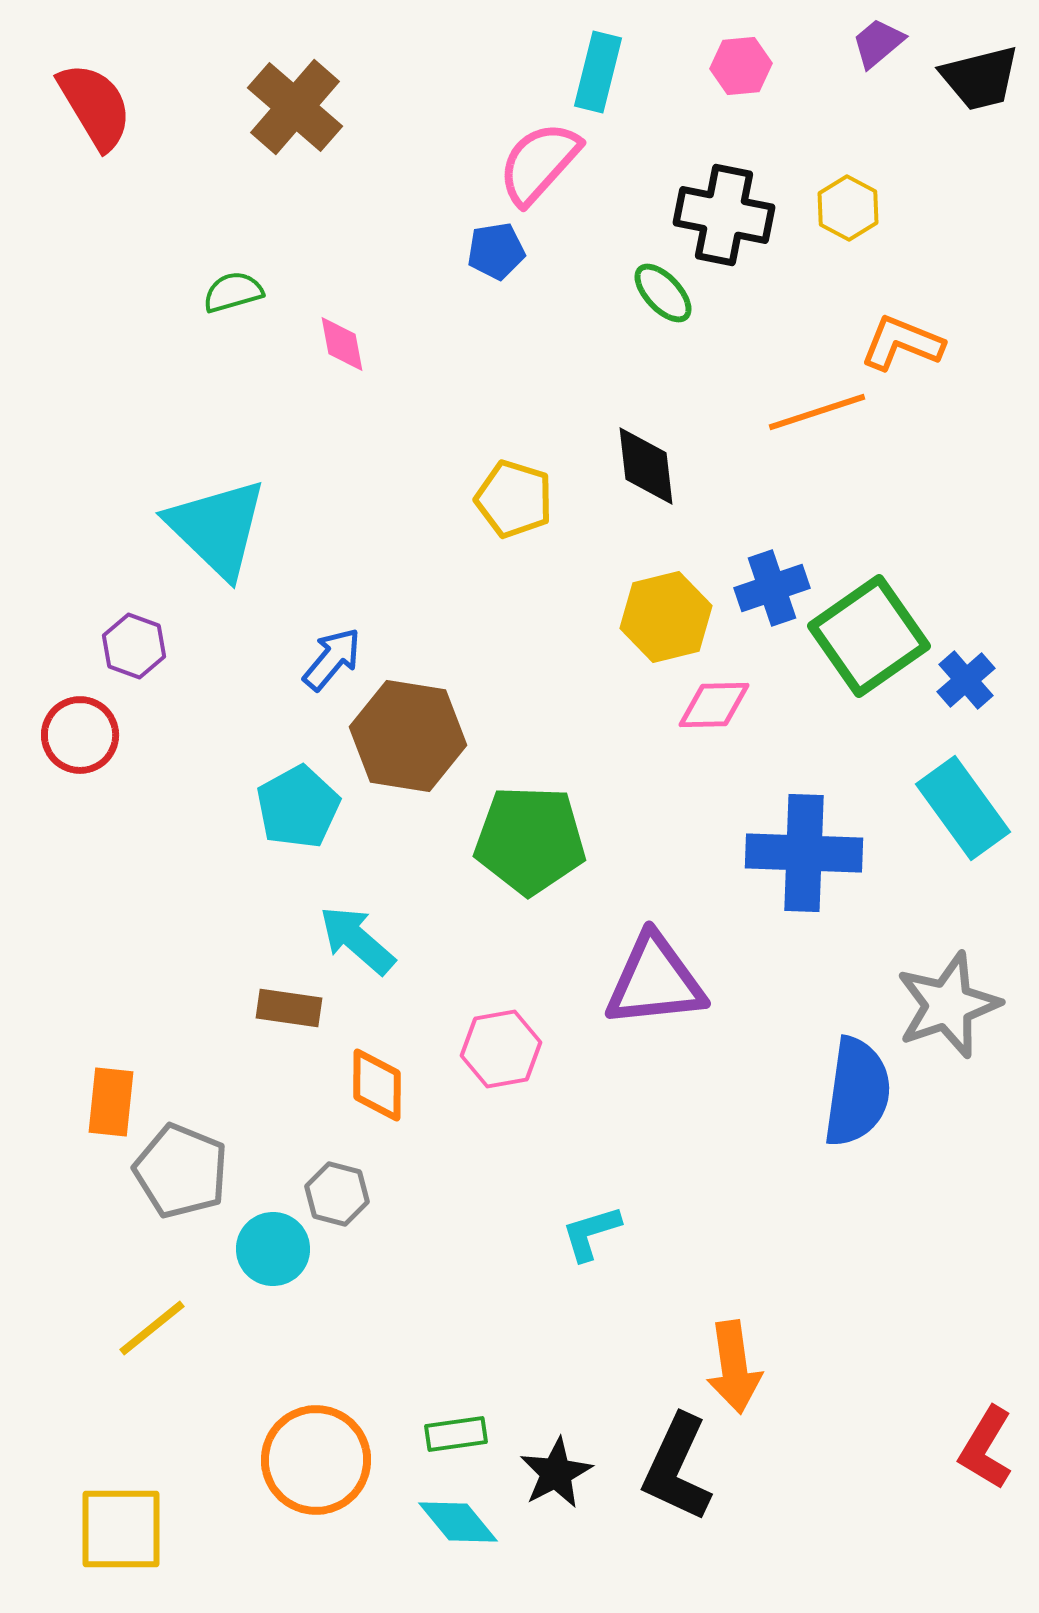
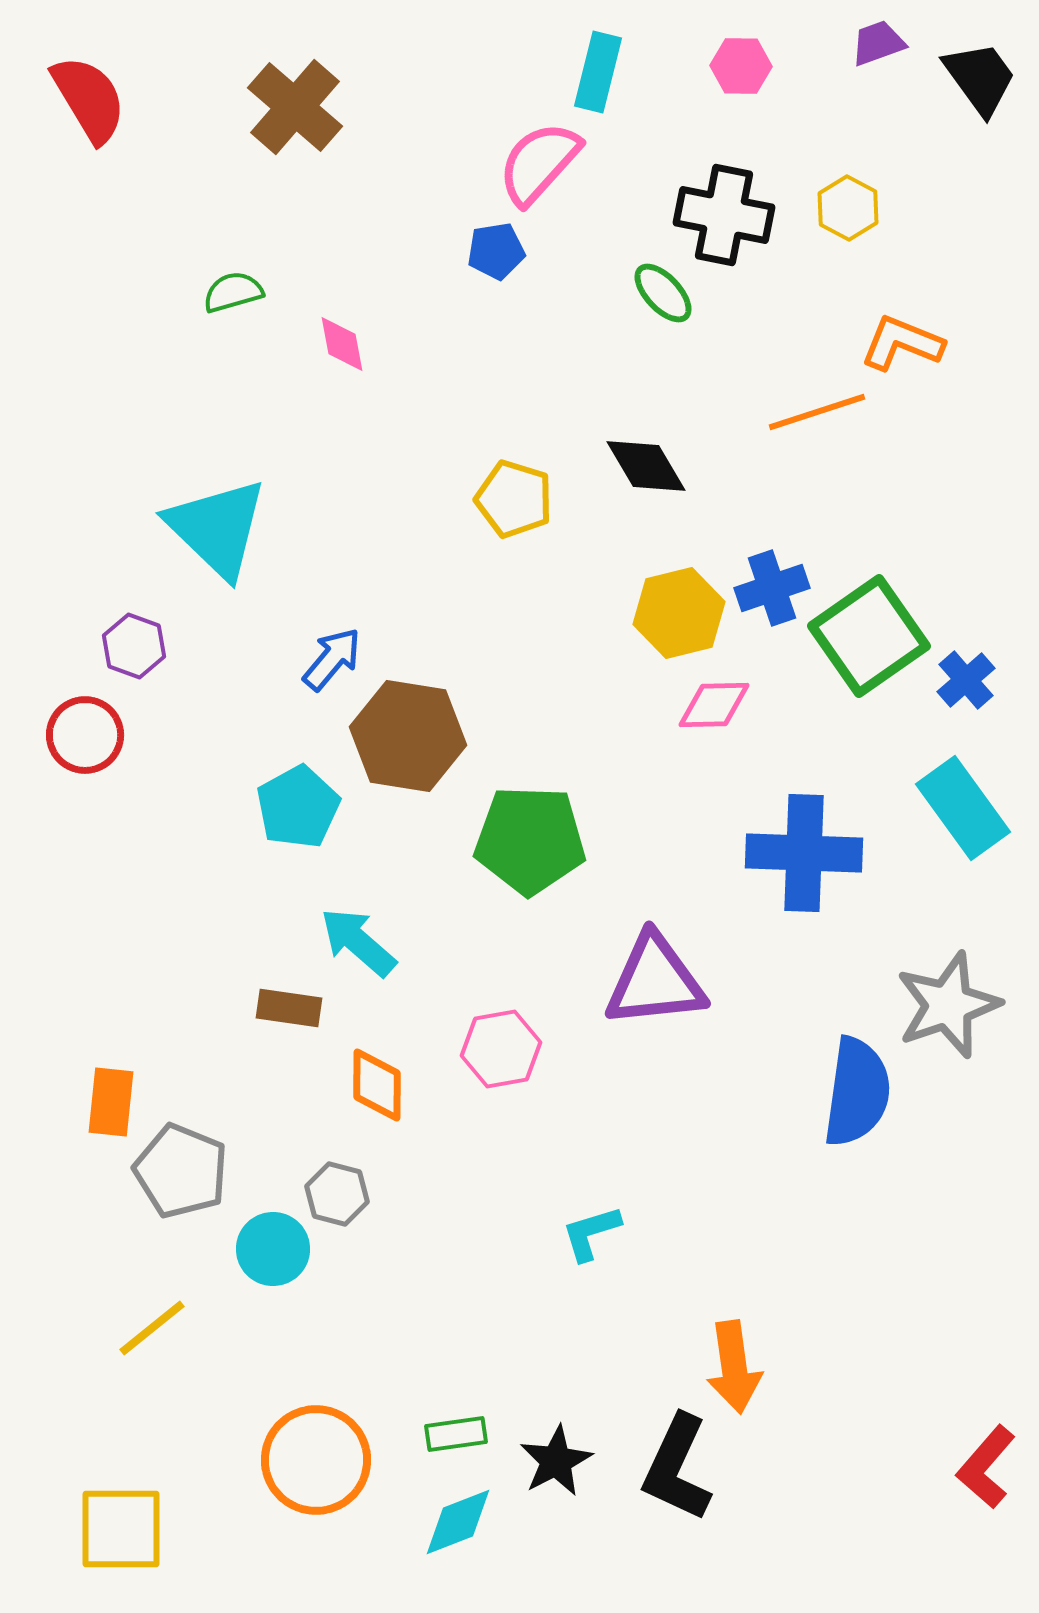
purple trapezoid at (878, 43): rotated 20 degrees clockwise
pink hexagon at (741, 66): rotated 6 degrees clockwise
black trapezoid at (980, 78): rotated 112 degrees counterclockwise
red semicircle at (95, 106): moved 6 px left, 7 px up
black diamond at (646, 466): rotated 24 degrees counterclockwise
yellow hexagon at (666, 617): moved 13 px right, 4 px up
red circle at (80, 735): moved 5 px right
cyan arrow at (357, 940): moved 1 px right, 2 px down
red L-shape at (986, 1448): moved 19 px down; rotated 10 degrees clockwise
black star at (556, 1473): moved 12 px up
cyan diamond at (458, 1522): rotated 72 degrees counterclockwise
